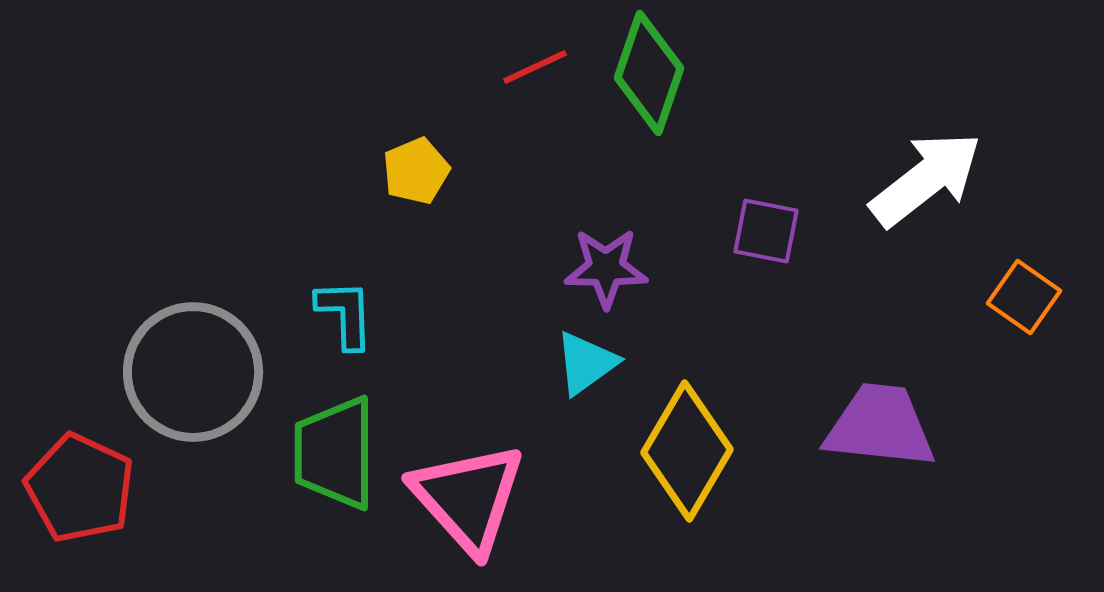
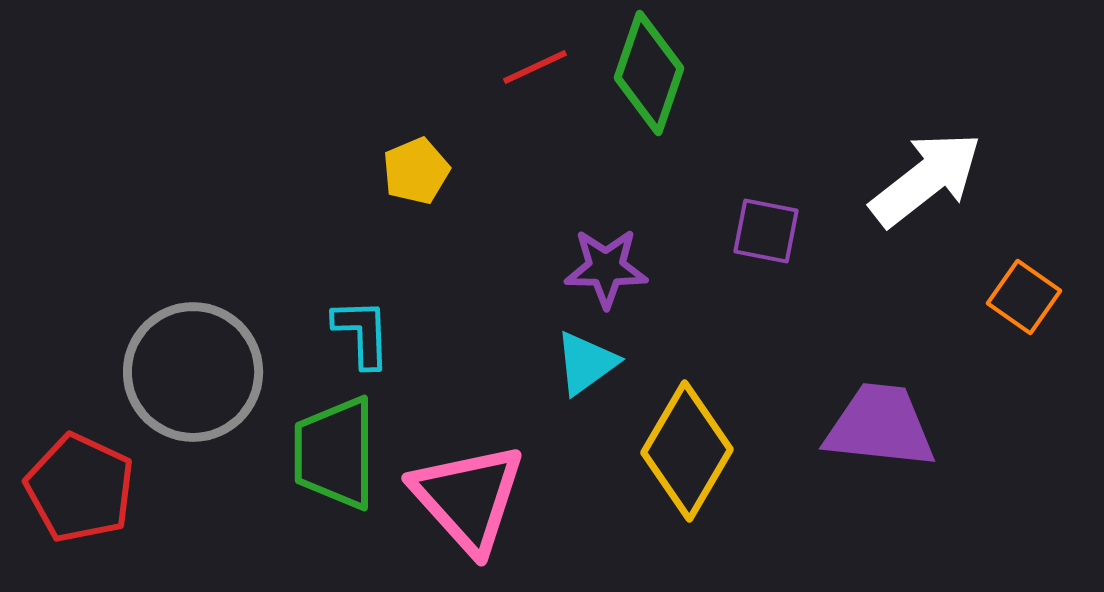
cyan L-shape: moved 17 px right, 19 px down
